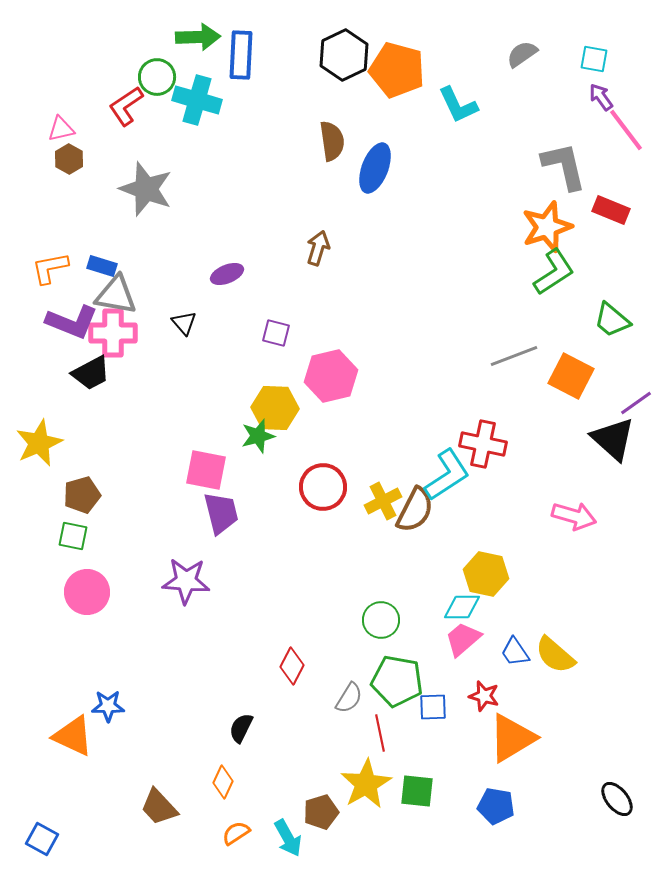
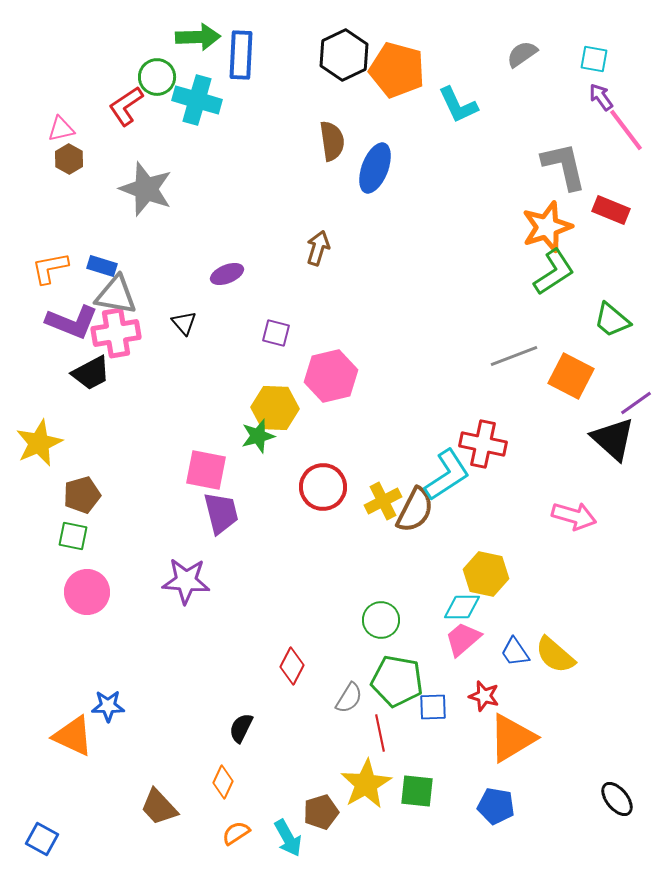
pink cross at (113, 333): moved 3 px right; rotated 9 degrees counterclockwise
